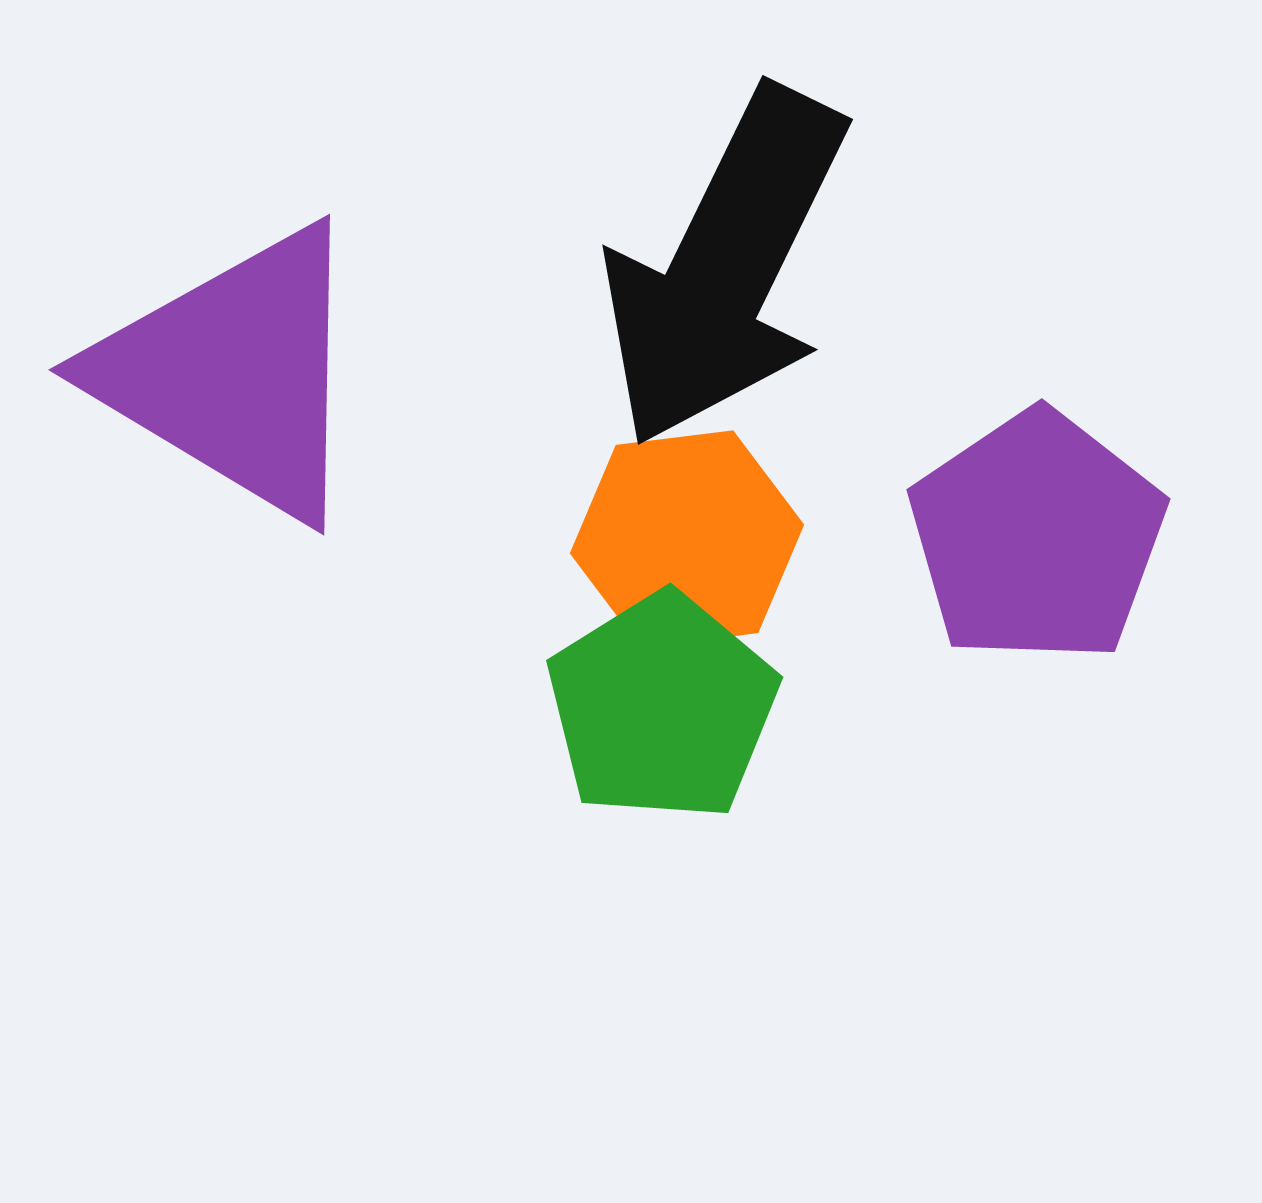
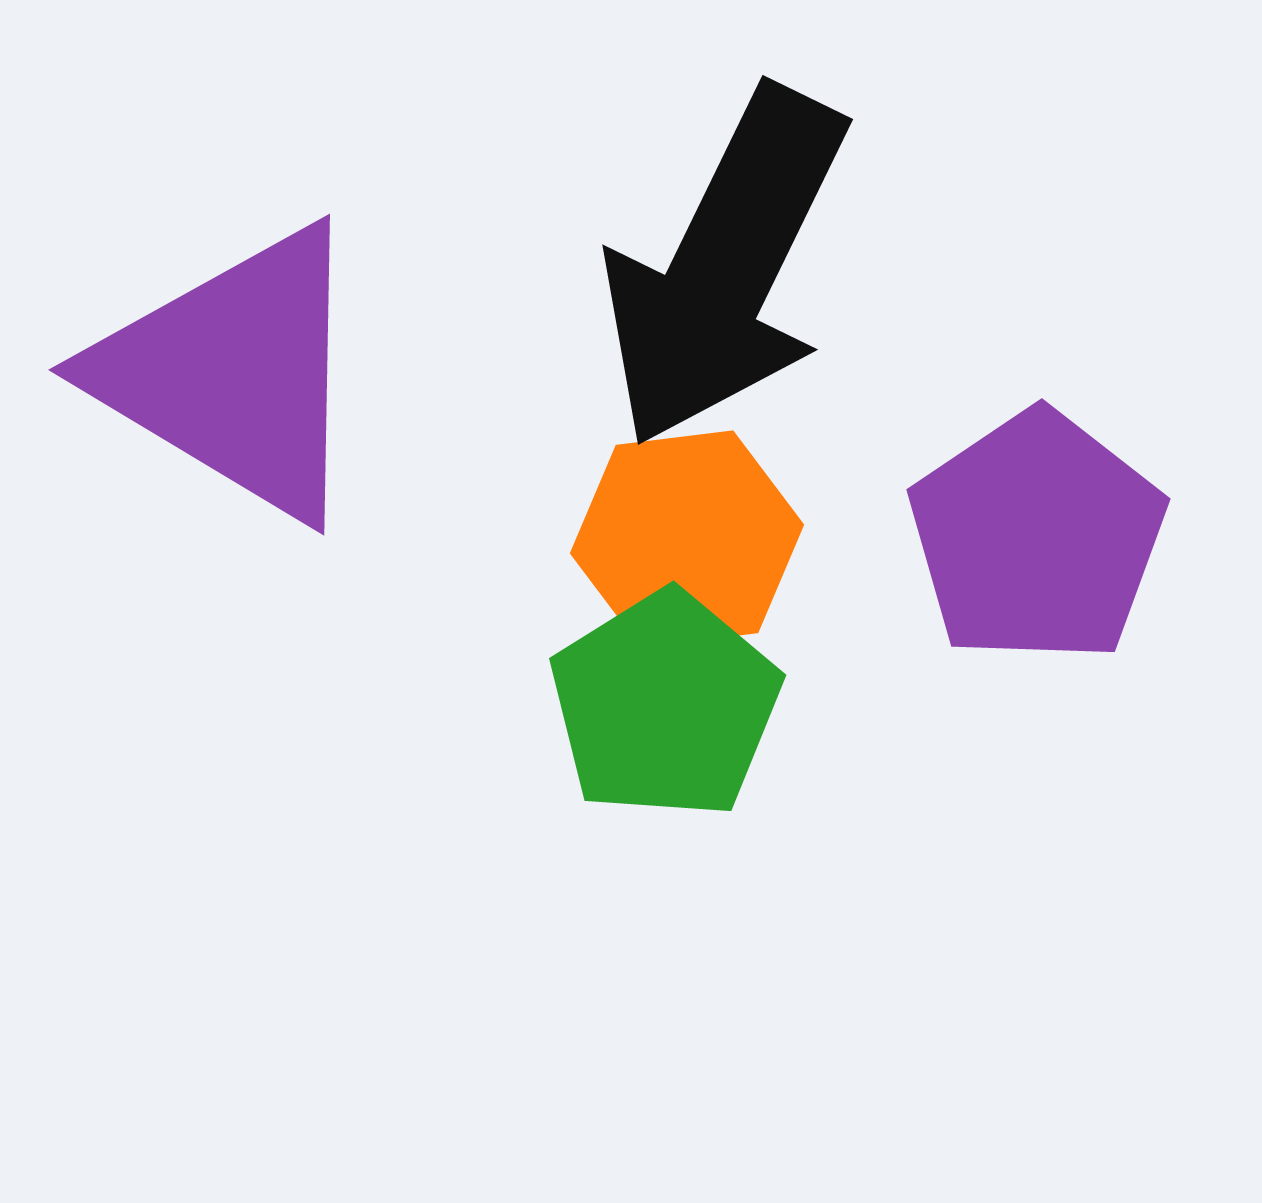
green pentagon: moved 3 px right, 2 px up
